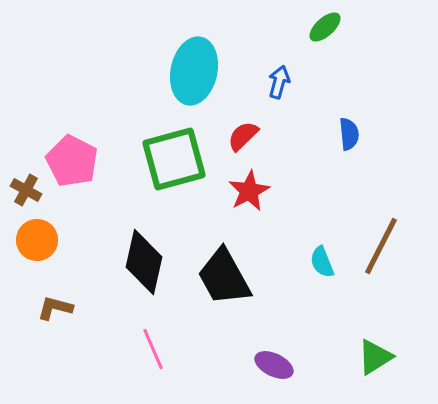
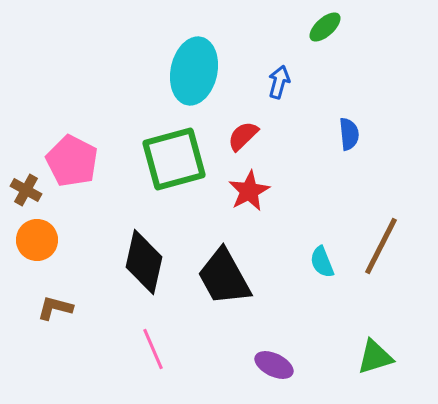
green triangle: rotated 15 degrees clockwise
